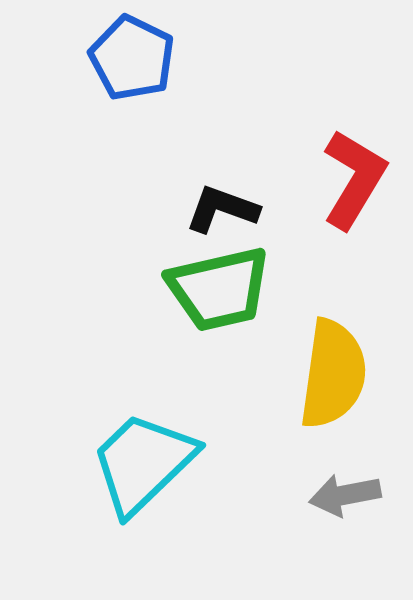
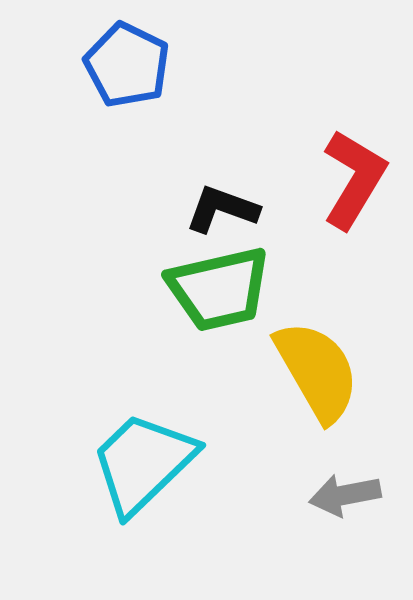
blue pentagon: moved 5 px left, 7 px down
yellow semicircle: moved 16 px left, 3 px up; rotated 38 degrees counterclockwise
